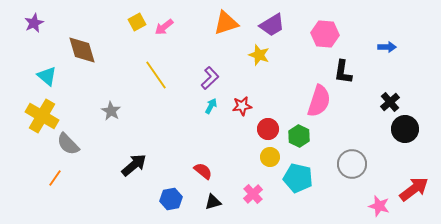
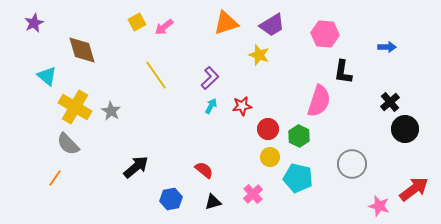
yellow cross: moved 33 px right, 9 px up
black arrow: moved 2 px right, 2 px down
red semicircle: moved 1 px right, 1 px up
